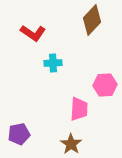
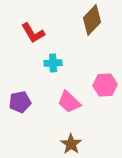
red L-shape: rotated 25 degrees clockwise
pink trapezoid: moved 10 px left, 7 px up; rotated 130 degrees clockwise
purple pentagon: moved 1 px right, 32 px up
